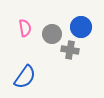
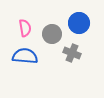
blue circle: moved 2 px left, 4 px up
gray cross: moved 2 px right, 3 px down; rotated 12 degrees clockwise
blue semicircle: moved 21 px up; rotated 120 degrees counterclockwise
